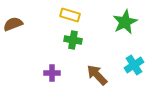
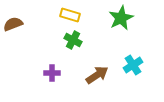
green star: moved 4 px left, 4 px up
green cross: rotated 18 degrees clockwise
cyan cross: moved 1 px left
brown arrow: rotated 100 degrees clockwise
